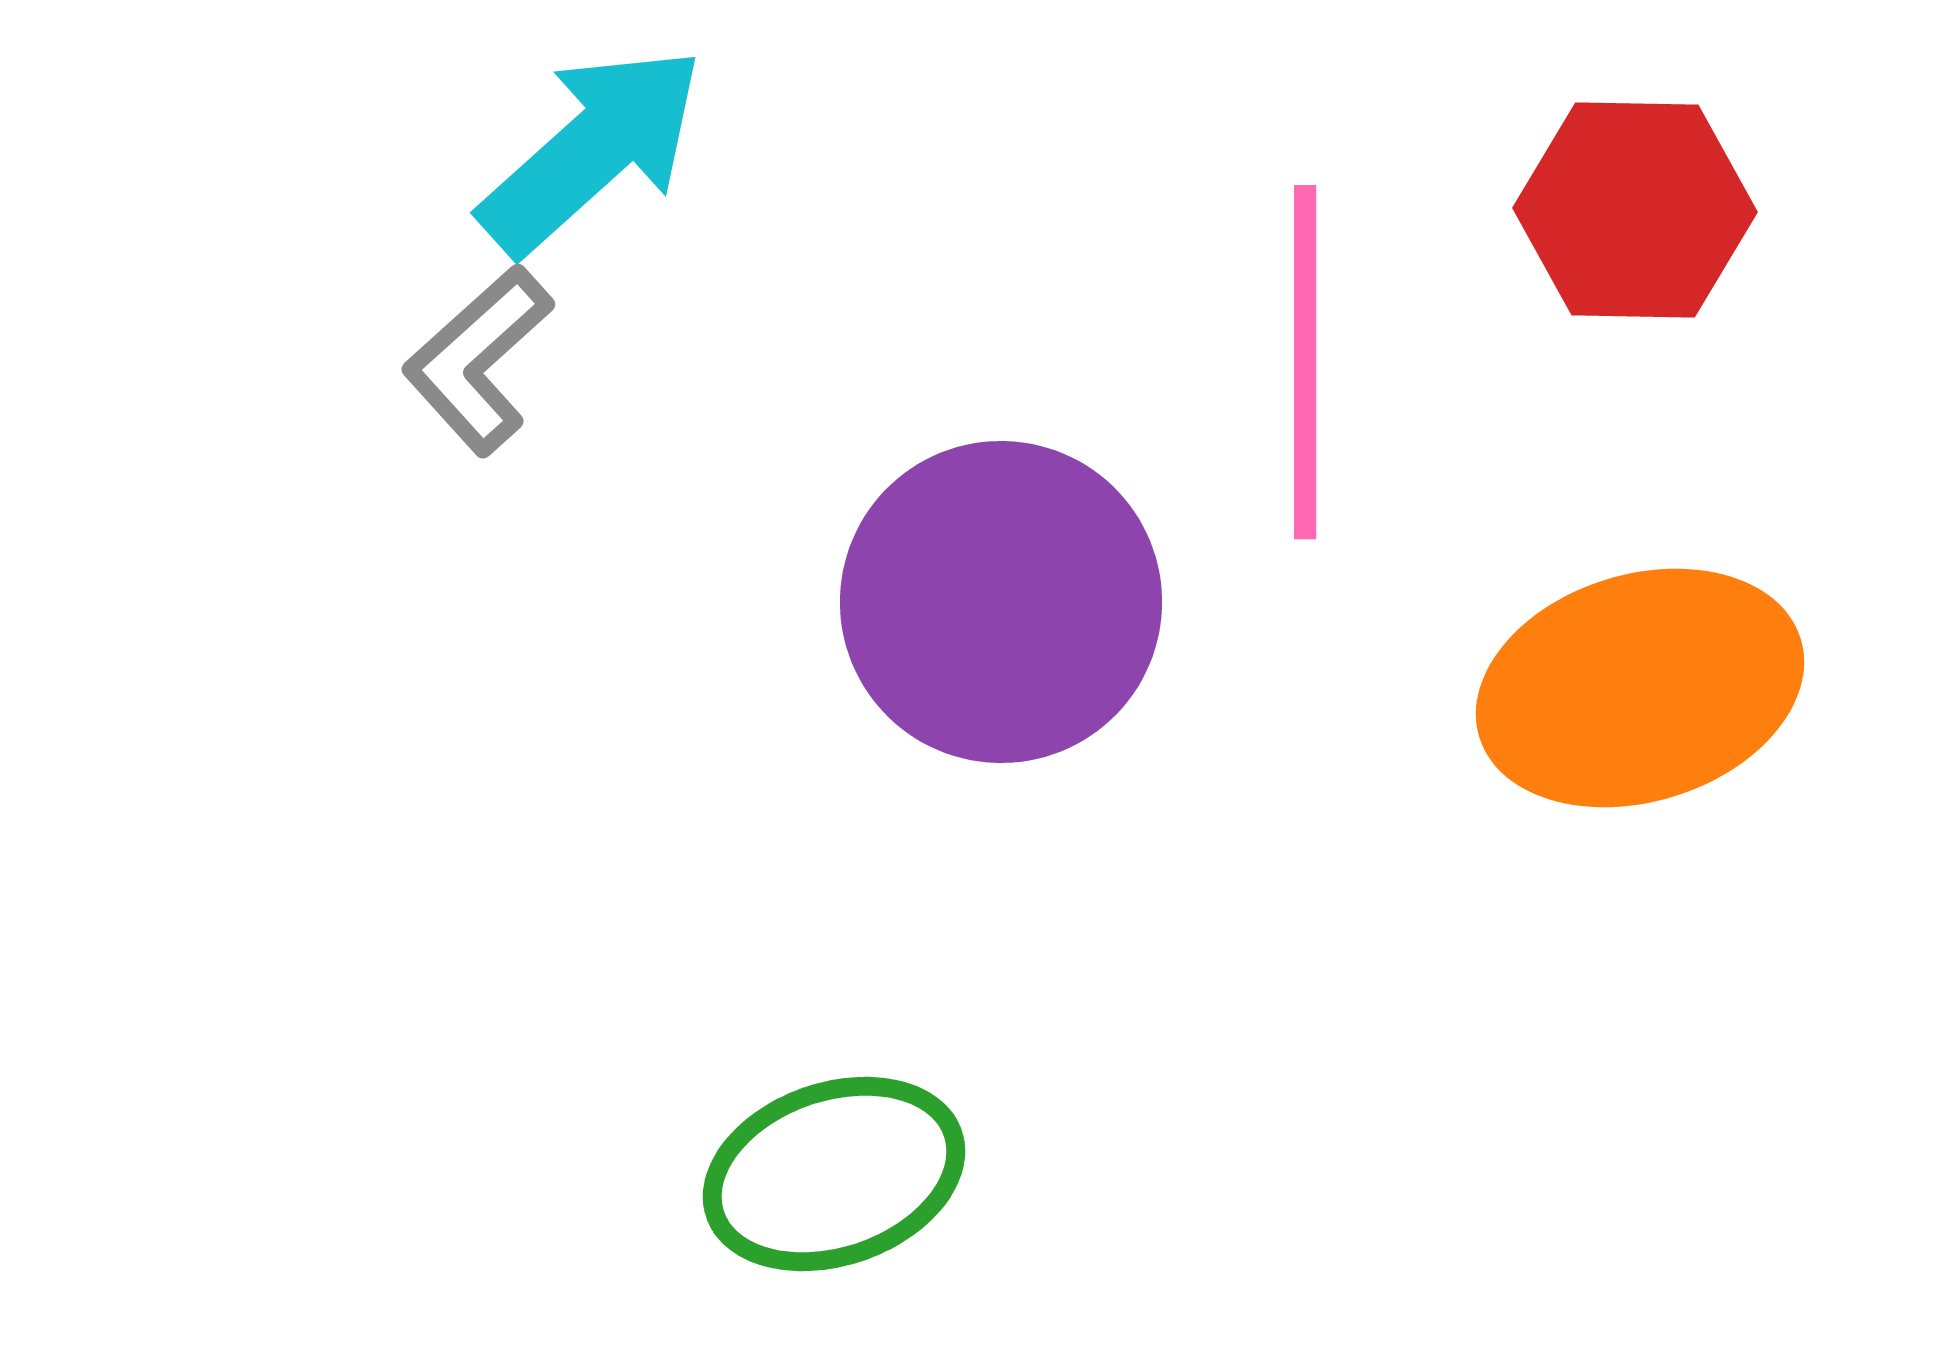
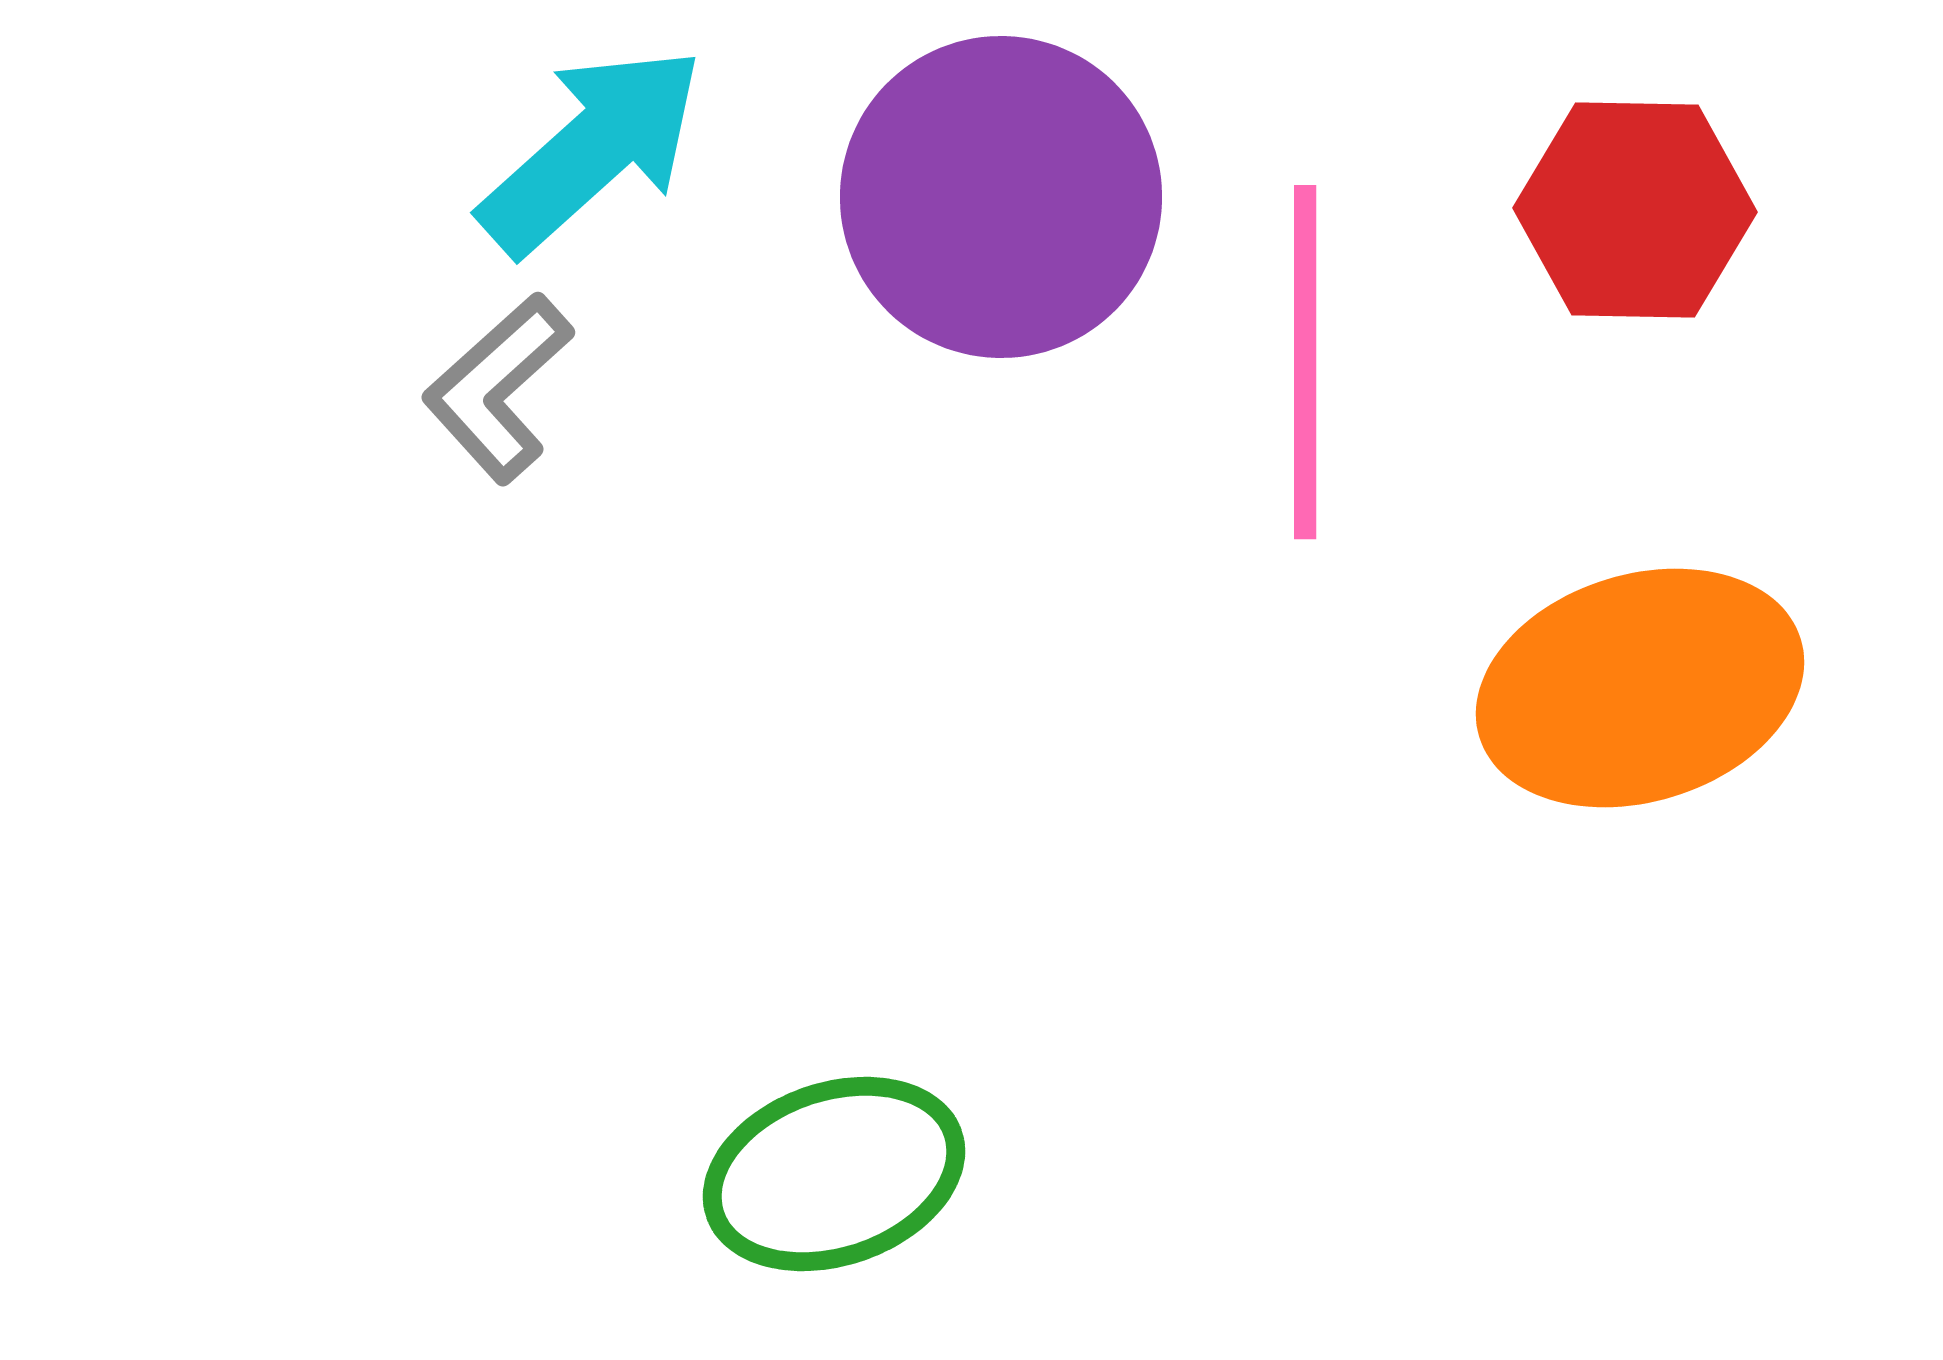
gray L-shape: moved 20 px right, 28 px down
purple circle: moved 405 px up
